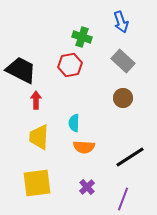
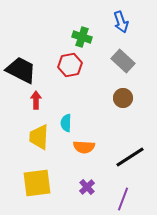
cyan semicircle: moved 8 px left
